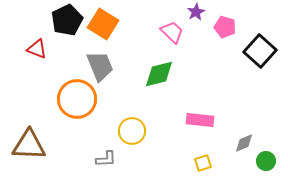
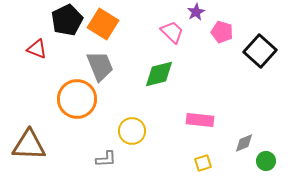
pink pentagon: moved 3 px left, 5 px down
